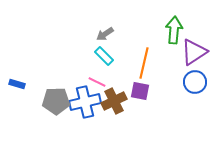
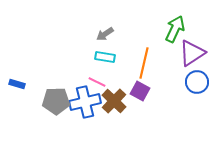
green arrow: moved 1 px right, 1 px up; rotated 20 degrees clockwise
purple triangle: moved 2 px left, 1 px down
cyan rectangle: moved 1 px right, 1 px down; rotated 36 degrees counterclockwise
blue circle: moved 2 px right
purple square: rotated 18 degrees clockwise
brown cross: rotated 20 degrees counterclockwise
